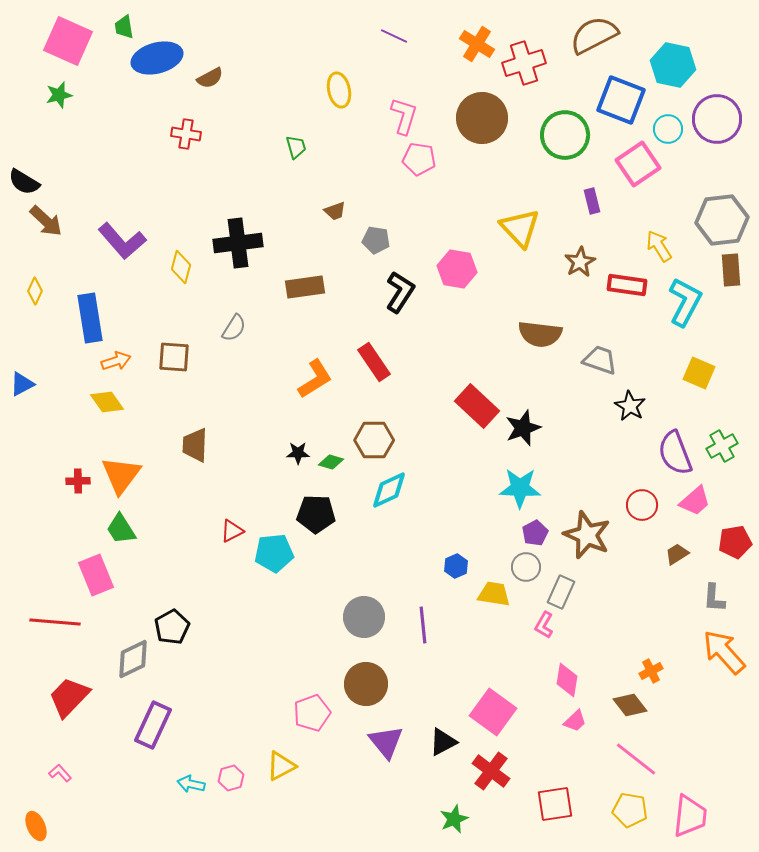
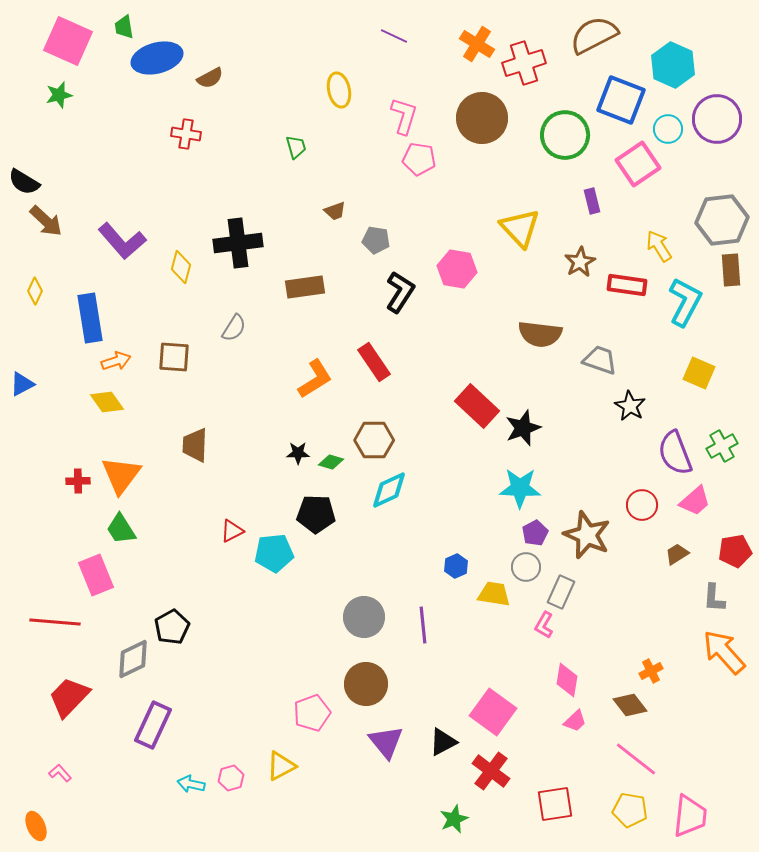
cyan hexagon at (673, 65): rotated 12 degrees clockwise
red pentagon at (735, 542): moved 9 px down
